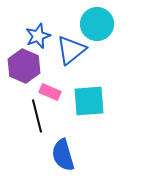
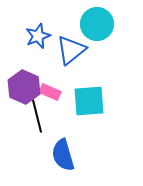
purple hexagon: moved 21 px down
